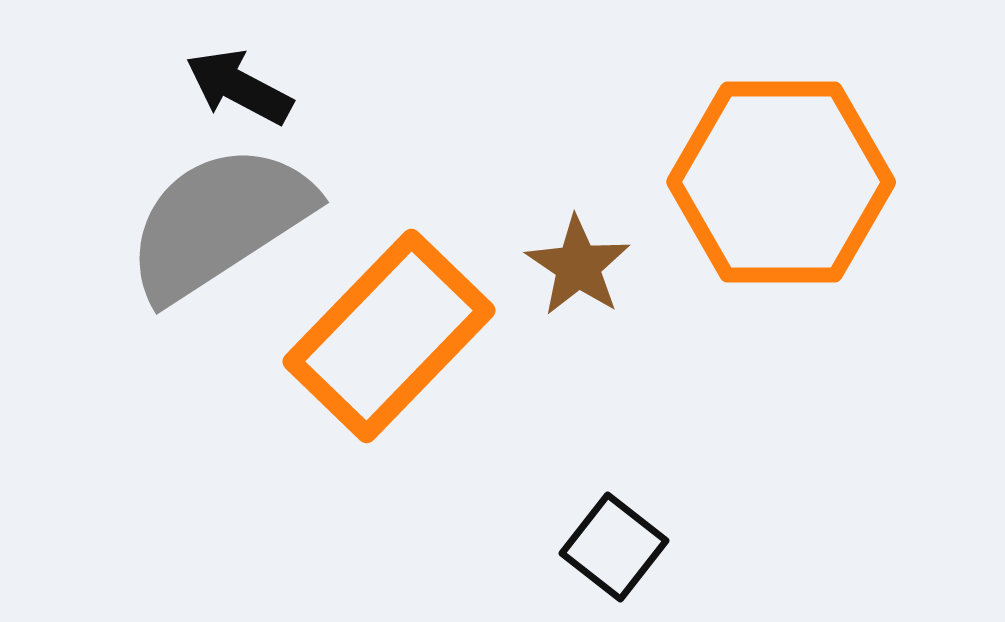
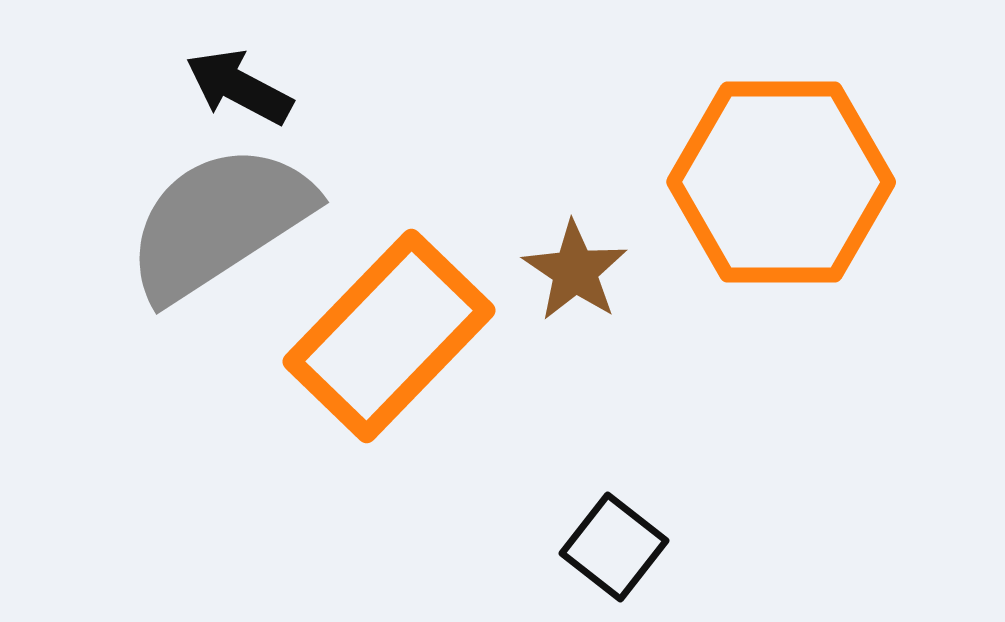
brown star: moved 3 px left, 5 px down
